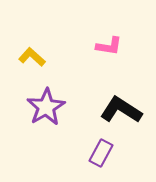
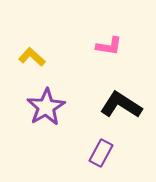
black L-shape: moved 5 px up
